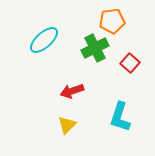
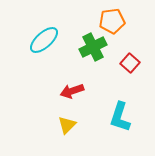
green cross: moved 2 px left, 1 px up
